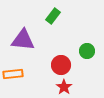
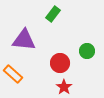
green rectangle: moved 2 px up
purple triangle: moved 1 px right
red circle: moved 1 px left, 2 px up
orange rectangle: rotated 48 degrees clockwise
